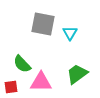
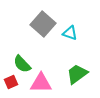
gray square: rotated 30 degrees clockwise
cyan triangle: rotated 42 degrees counterclockwise
pink triangle: moved 1 px down
red square: moved 5 px up; rotated 16 degrees counterclockwise
